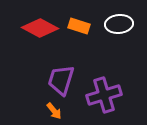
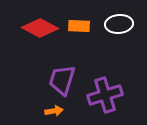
orange rectangle: rotated 15 degrees counterclockwise
purple trapezoid: moved 1 px right
purple cross: moved 1 px right
orange arrow: rotated 60 degrees counterclockwise
